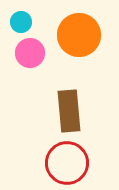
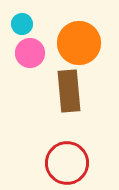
cyan circle: moved 1 px right, 2 px down
orange circle: moved 8 px down
brown rectangle: moved 20 px up
